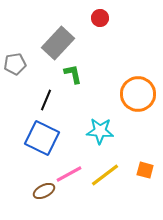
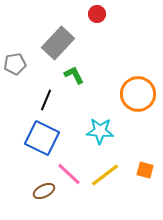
red circle: moved 3 px left, 4 px up
green L-shape: moved 1 px right, 1 px down; rotated 15 degrees counterclockwise
pink line: rotated 72 degrees clockwise
